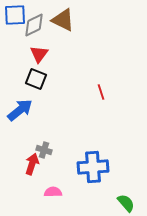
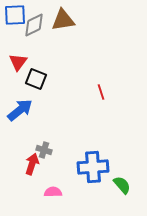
brown triangle: rotated 35 degrees counterclockwise
red triangle: moved 21 px left, 8 px down
green semicircle: moved 4 px left, 18 px up
